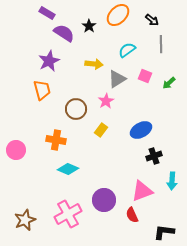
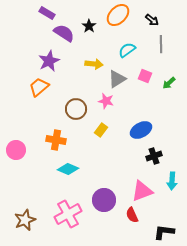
orange trapezoid: moved 3 px left, 3 px up; rotated 115 degrees counterclockwise
pink star: rotated 28 degrees counterclockwise
